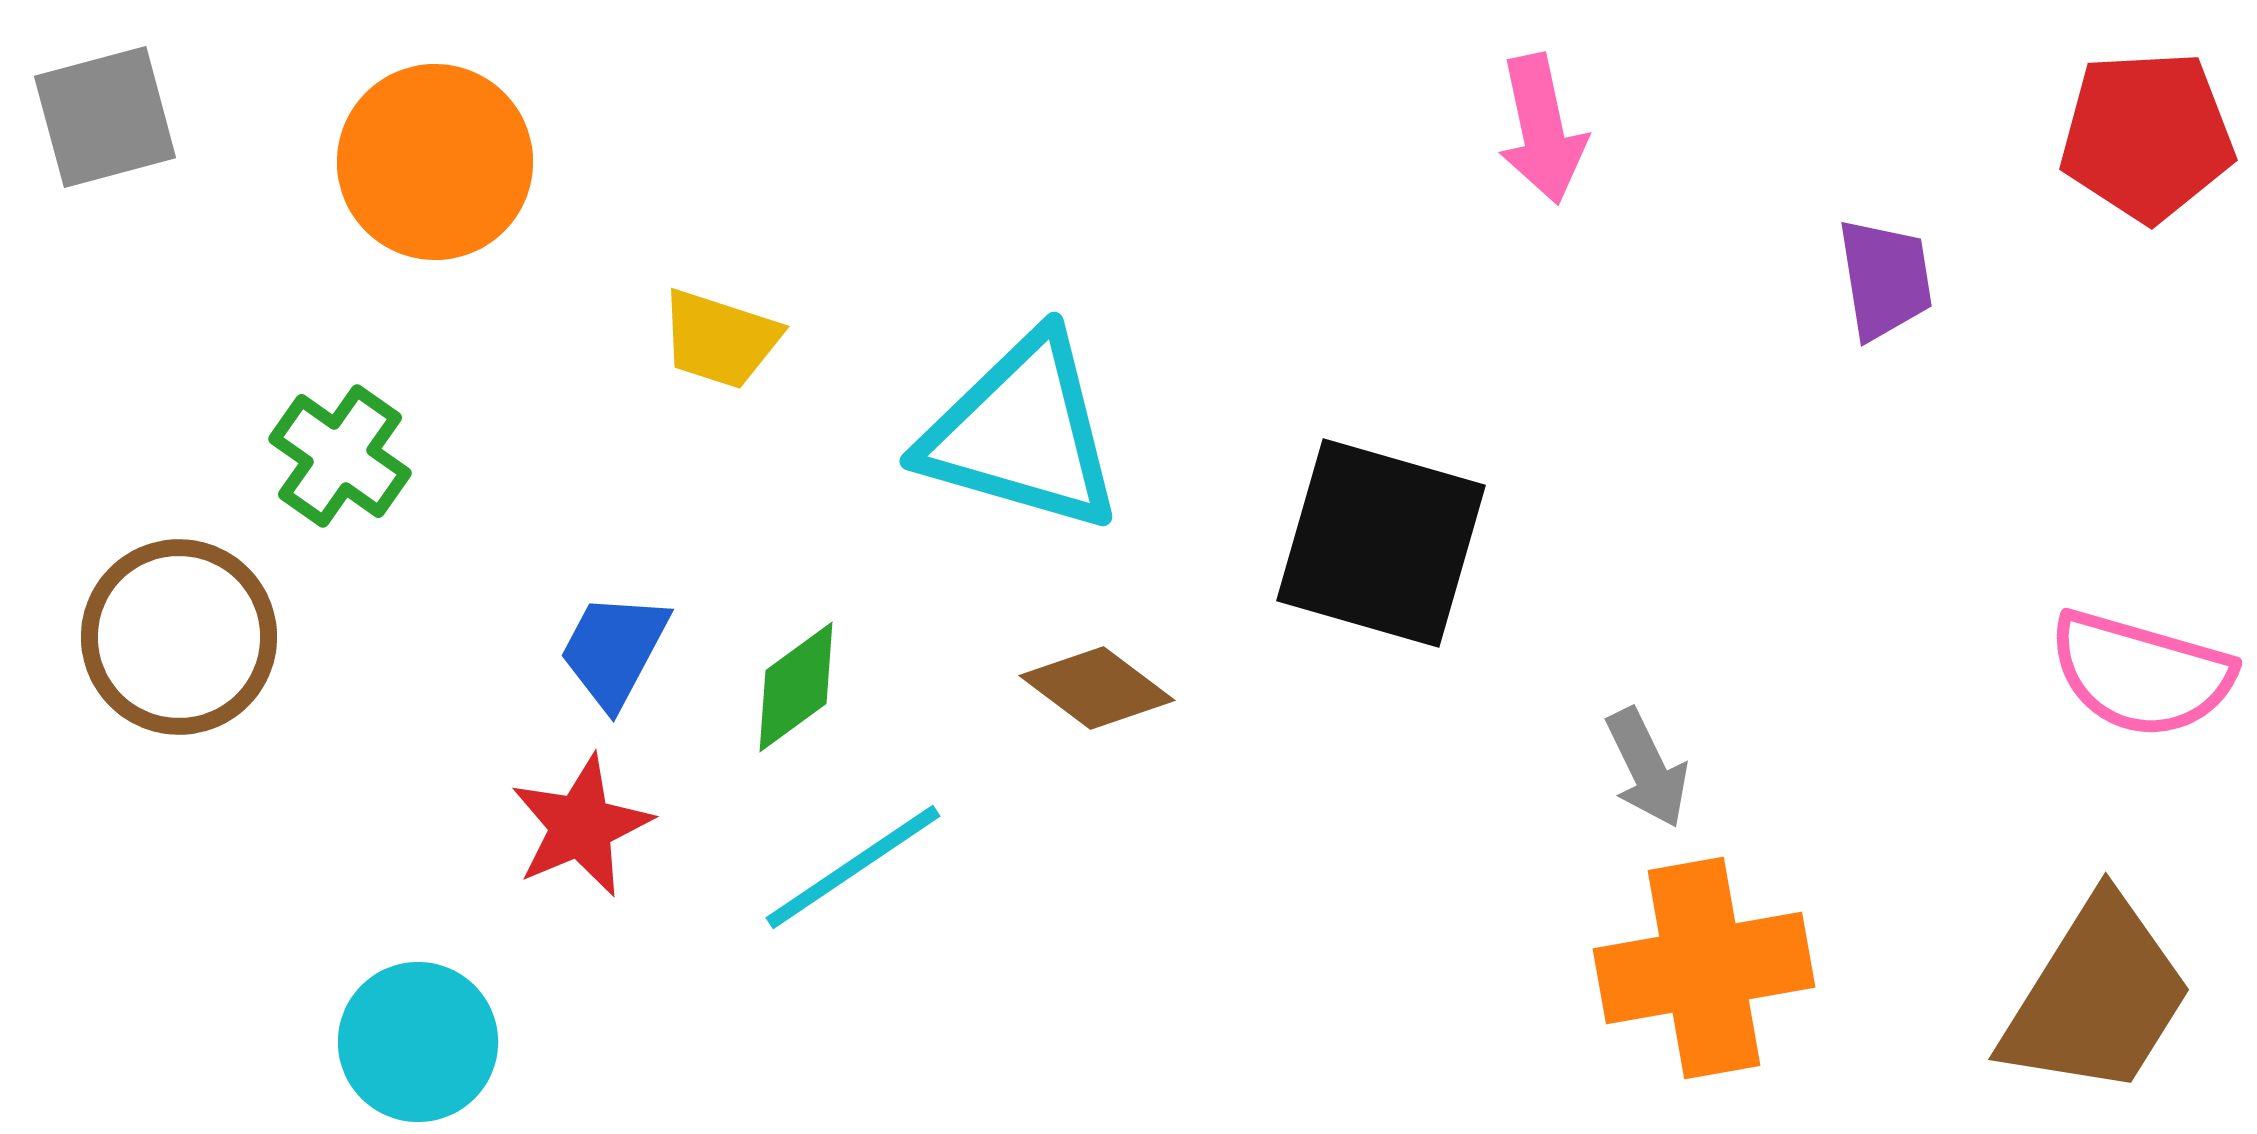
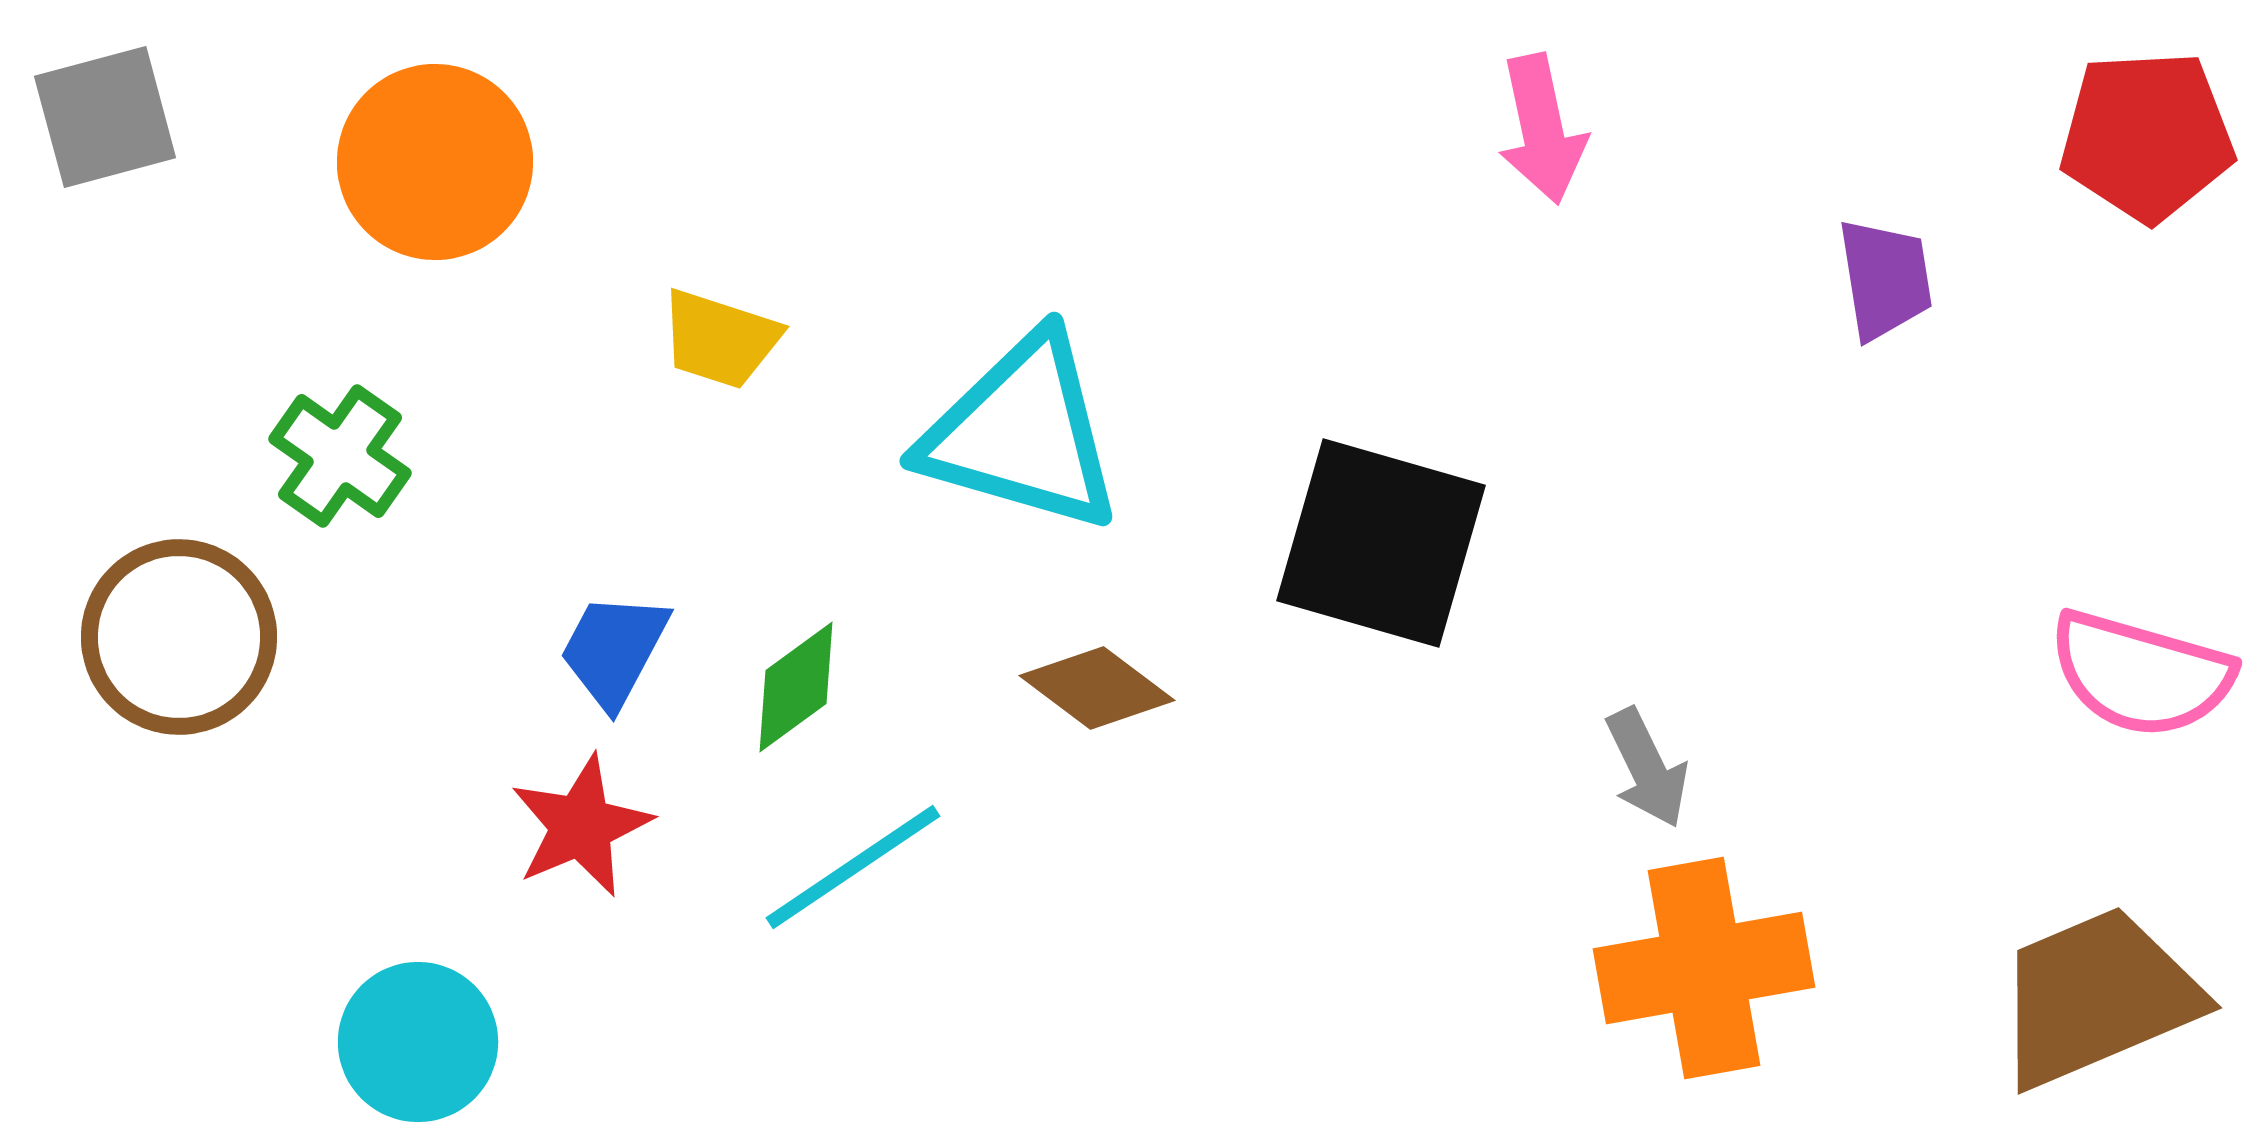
brown trapezoid: rotated 145 degrees counterclockwise
